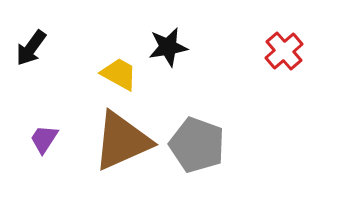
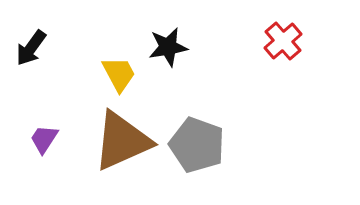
red cross: moved 1 px left, 10 px up
yellow trapezoid: rotated 33 degrees clockwise
